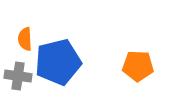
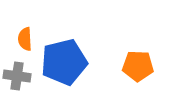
blue pentagon: moved 6 px right
gray cross: moved 1 px left
